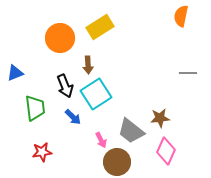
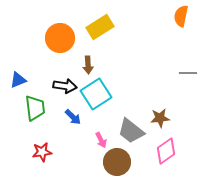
blue triangle: moved 3 px right, 7 px down
black arrow: rotated 60 degrees counterclockwise
pink diamond: rotated 32 degrees clockwise
